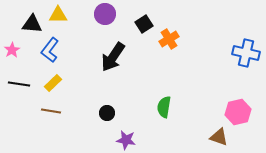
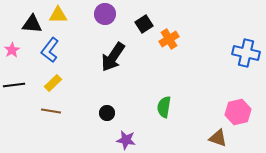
black line: moved 5 px left, 1 px down; rotated 15 degrees counterclockwise
brown triangle: moved 1 px left, 1 px down
